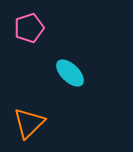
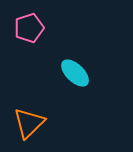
cyan ellipse: moved 5 px right
